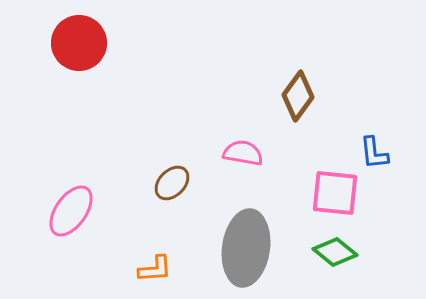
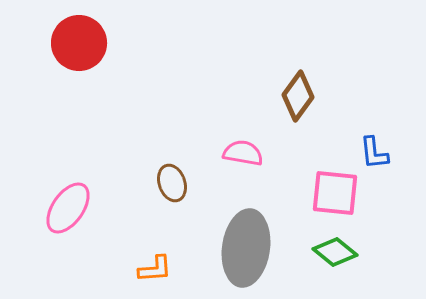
brown ellipse: rotated 63 degrees counterclockwise
pink ellipse: moved 3 px left, 3 px up
